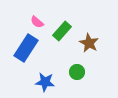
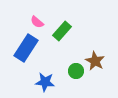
brown star: moved 6 px right, 18 px down
green circle: moved 1 px left, 1 px up
